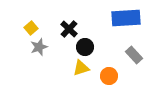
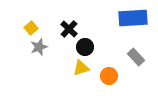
blue rectangle: moved 7 px right
gray rectangle: moved 2 px right, 2 px down
